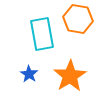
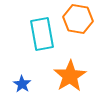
blue star: moved 7 px left, 10 px down
